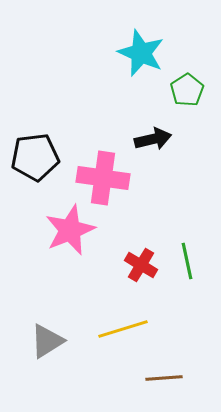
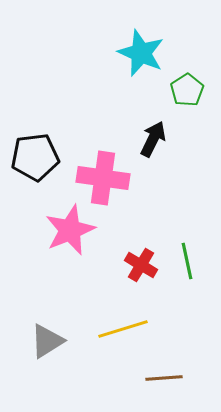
black arrow: rotated 51 degrees counterclockwise
